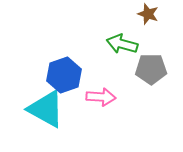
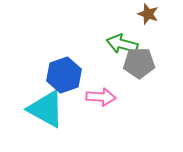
gray pentagon: moved 12 px left, 6 px up
